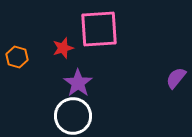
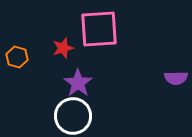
purple semicircle: rotated 130 degrees counterclockwise
